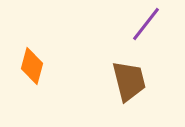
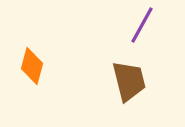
purple line: moved 4 px left, 1 px down; rotated 9 degrees counterclockwise
